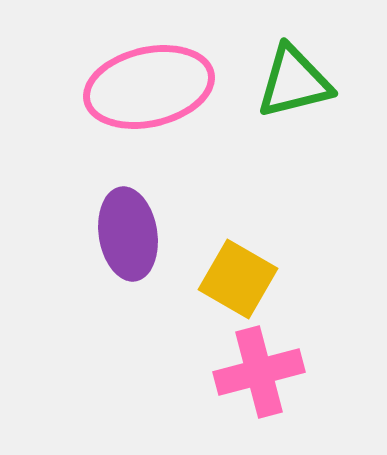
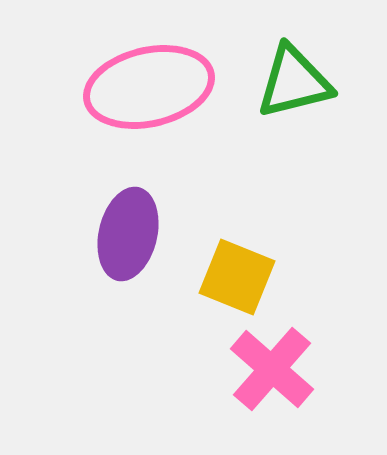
purple ellipse: rotated 22 degrees clockwise
yellow square: moved 1 px left, 2 px up; rotated 8 degrees counterclockwise
pink cross: moved 13 px right, 3 px up; rotated 34 degrees counterclockwise
